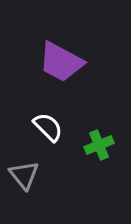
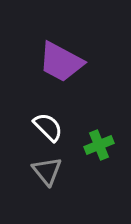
gray triangle: moved 23 px right, 4 px up
